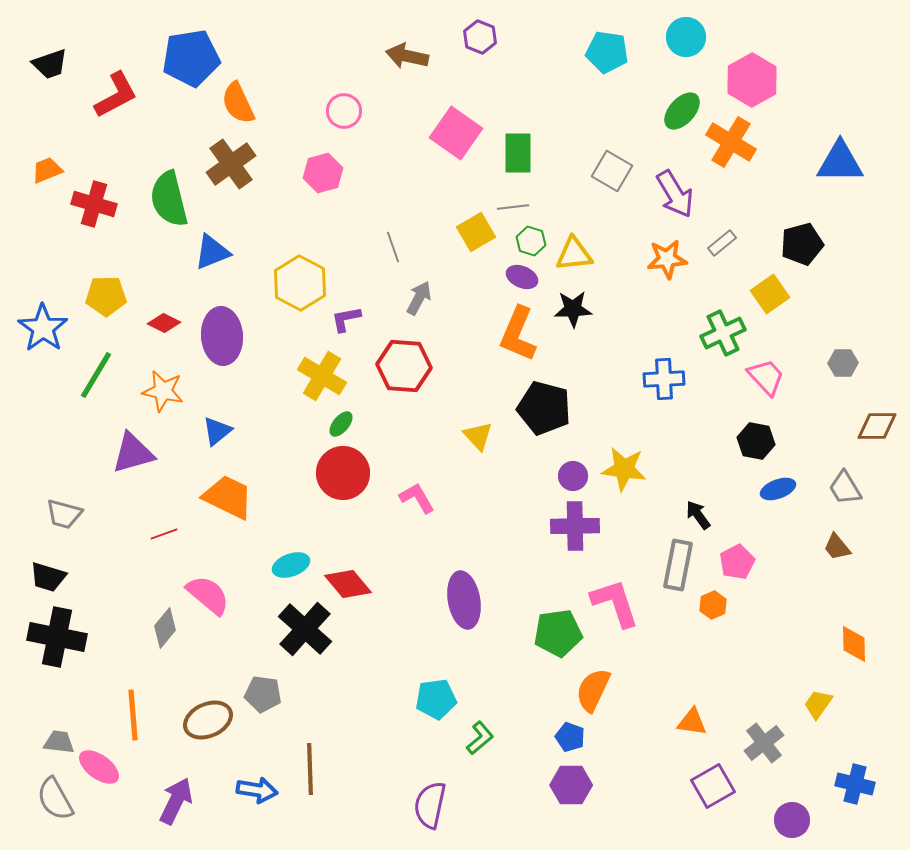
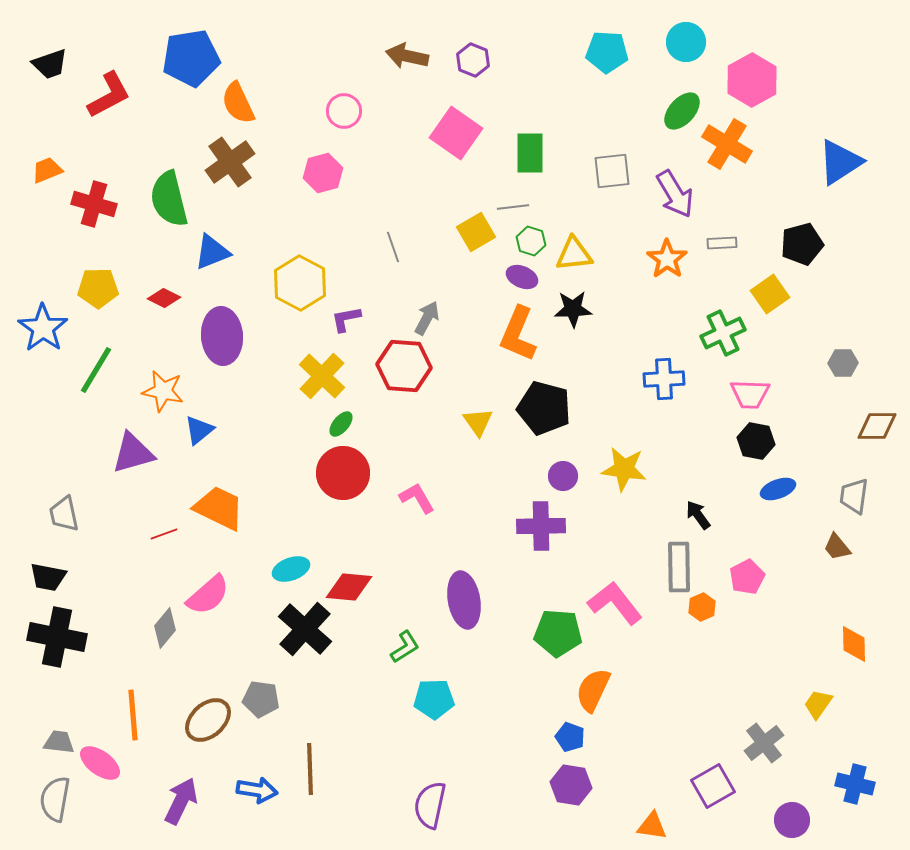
purple hexagon at (480, 37): moved 7 px left, 23 px down
cyan circle at (686, 37): moved 5 px down
cyan pentagon at (607, 52): rotated 6 degrees counterclockwise
red L-shape at (116, 95): moved 7 px left
orange cross at (731, 142): moved 4 px left, 2 px down
green rectangle at (518, 153): moved 12 px right
blue triangle at (840, 162): rotated 33 degrees counterclockwise
brown cross at (231, 164): moved 1 px left, 2 px up
gray square at (612, 171): rotated 36 degrees counterclockwise
gray rectangle at (722, 243): rotated 36 degrees clockwise
orange star at (667, 259): rotated 30 degrees counterclockwise
yellow pentagon at (106, 296): moved 8 px left, 8 px up
gray arrow at (419, 298): moved 8 px right, 20 px down
red diamond at (164, 323): moved 25 px up
green line at (96, 375): moved 5 px up
yellow cross at (322, 376): rotated 12 degrees clockwise
pink trapezoid at (766, 377): moved 16 px left, 17 px down; rotated 135 degrees clockwise
blue triangle at (217, 431): moved 18 px left, 1 px up
yellow triangle at (478, 436): moved 14 px up; rotated 8 degrees clockwise
purple circle at (573, 476): moved 10 px left
gray trapezoid at (845, 488): moved 9 px right, 8 px down; rotated 39 degrees clockwise
orange trapezoid at (228, 497): moved 9 px left, 11 px down
gray trapezoid at (64, 514): rotated 63 degrees clockwise
purple cross at (575, 526): moved 34 px left
pink pentagon at (737, 562): moved 10 px right, 15 px down
cyan ellipse at (291, 565): moved 4 px down
gray rectangle at (678, 565): moved 1 px right, 2 px down; rotated 12 degrees counterclockwise
black trapezoid at (48, 577): rotated 6 degrees counterclockwise
red diamond at (348, 584): moved 1 px right, 3 px down; rotated 45 degrees counterclockwise
pink semicircle at (208, 595): rotated 99 degrees clockwise
pink L-shape at (615, 603): rotated 20 degrees counterclockwise
orange hexagon at (713, 605): moved 11 px left, 2 px down
green pentagon at (558, 633): rotated 12 degrees clockwise
gray pentagon at (263, 694): moved 2 px left, 5 px down
cyan pentagon at (436, 699): moved 2 px left; rotated 6 degrees clockwise
brown ellipse at (208, 720): rotated 18 degrees counterclockwise
orange triangle at (692, 722): moved 40 px left, 104 px down
green L-shape at (480, 738): moved 75 px left, 91 px up; rotated 8 degrees clockwise
pink ellipse at (99, 767): moved 1 px right, 4 px up
purple hexagon at (571, 785): rotated 9 degrees clockwise
gray semicircle at (55, 799): rotated 39 degrees clockwise
purple arrow at (176, 801): moved 5 px right
